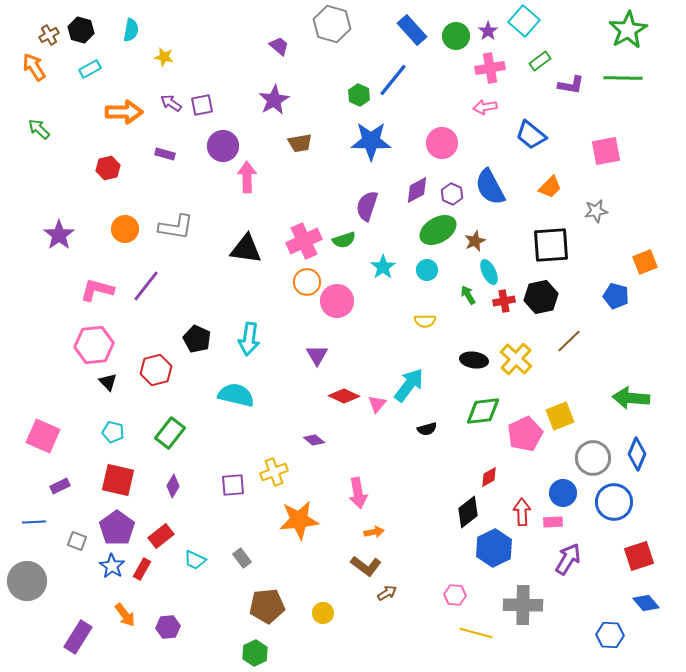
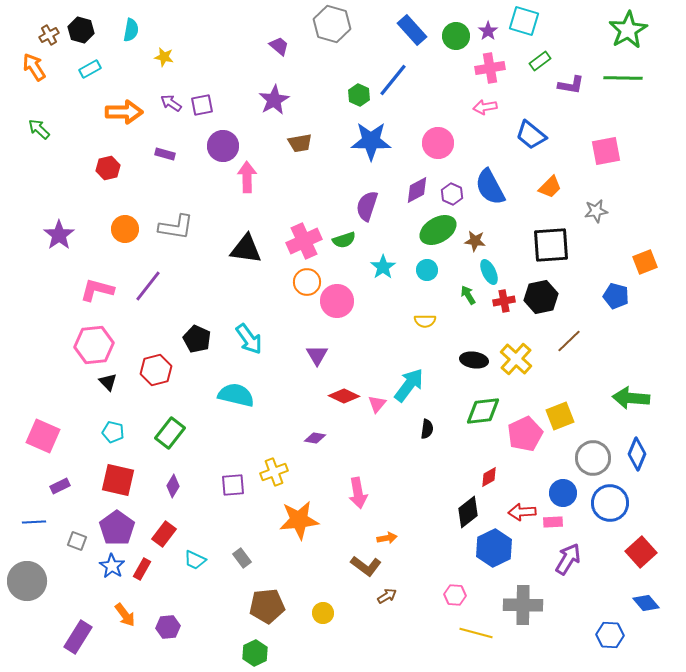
cyan square at (524, 21): rotated 24 degrees counterclockwise
pink circle at (442, 143): moved 4 px left
brown star at (475, 241): rotated 30 degrees clockwise
purple line at (146, 286): moved 2 px right
cyan arrow at (249, 339): rotated 44 degrees counterclockwise
black semicircle at (427, 429): rotated 66 degrees counterclockwise
purple diamond at (314, 440): moved 1 px right, 2 px up; rotated 30 degrees counterclockwise
blue circle at (614, 502): moved 4 px left, 1 px down
red arrow at (522, 512): rotated 92 degrees counterclockwise
orange arrow at (374, 532): moved 13 px right, 6 px down
red rectangle at (161, 536): moved 3 px right, 2 px up; rotated 15 degrees counterclockwise
red square at (639, 556): moved 2 px right, 4 px up; rotated 24 degrees counterclockwise
brown arrow at (387, 593): moved 3 px down
